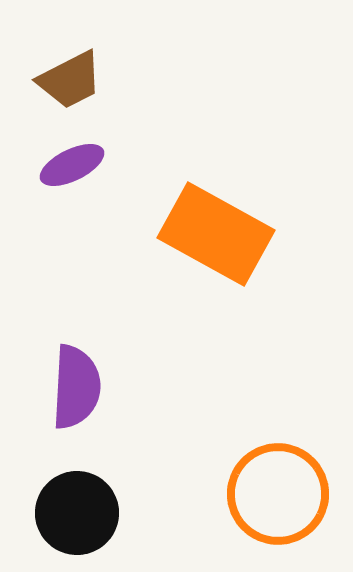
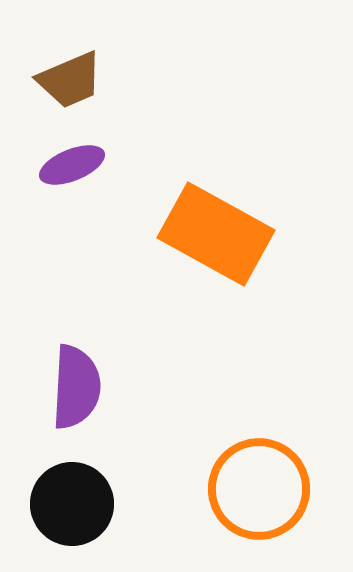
brown trapezoid: rotated 4 degrees clockwise
purple ellipse: rotated 4 degrees clockwise
orange circle: moved 19 px left, 5 px up
black circle: moved 5 px left, 9 px up
